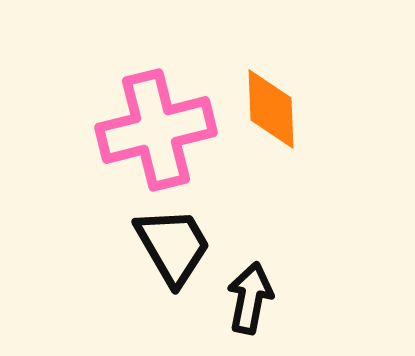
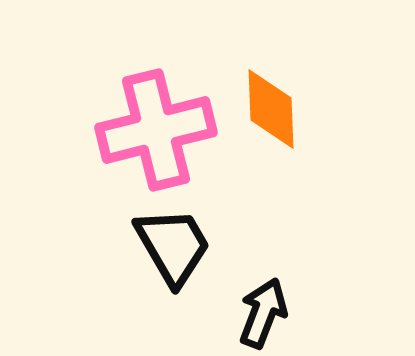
black arrow: moved 13 px right, 15 px down; rotated 10 degrees clockwise
